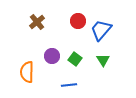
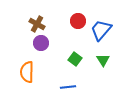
brown cross: moved 2 px down; rotated 21 degrees counterclockwise
purple circle: moved 11 px left, 13 px up
blue line: moved 1 px left, 2 px down
